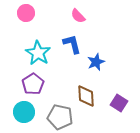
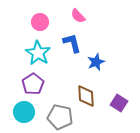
pink circle: moved 14 px right, 9 px down
blue L-shape: moved 1 px up
